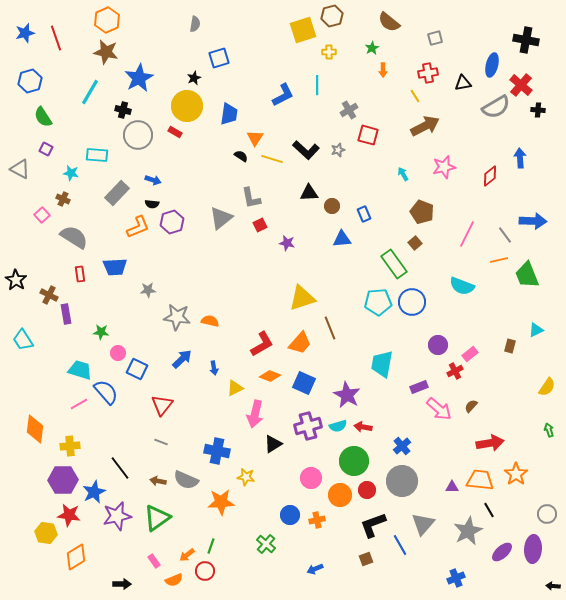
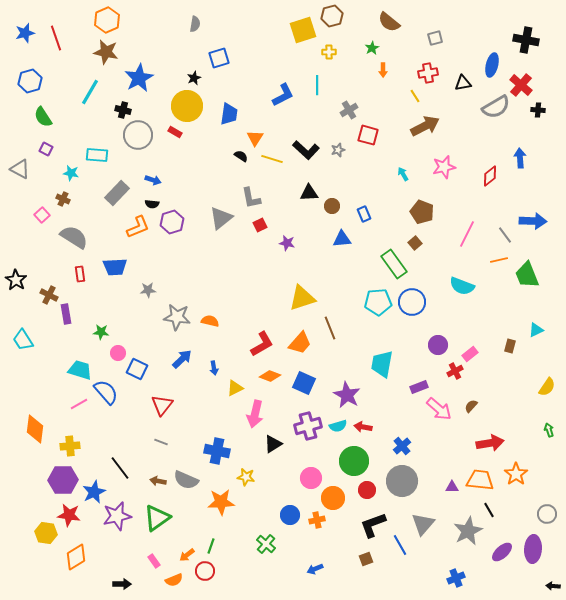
orange circle at (340, 495): moved 7 px left, 3 px down
